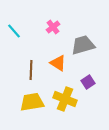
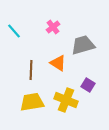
purple square: moved 3 px down; rotated 24 degrees counterclockwise
yellow cross: moved 1 px right, 1 px down
